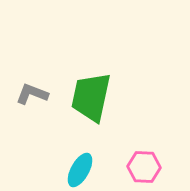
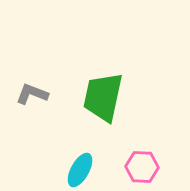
green trapezoid: moved 12 px right
pink hexagon: moved 2 px left
